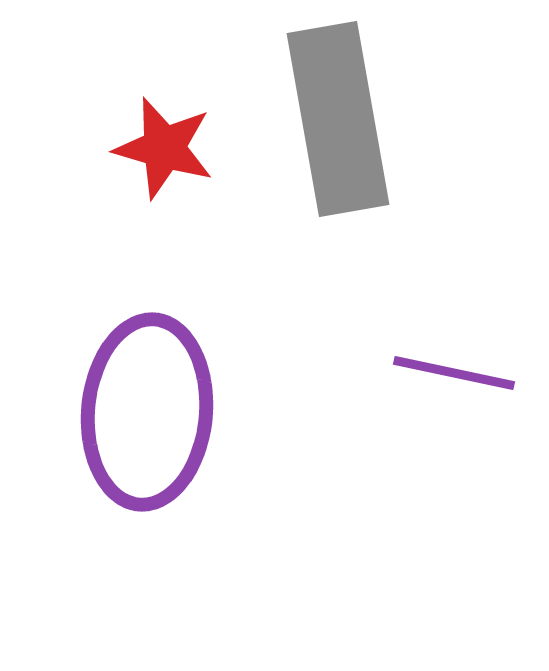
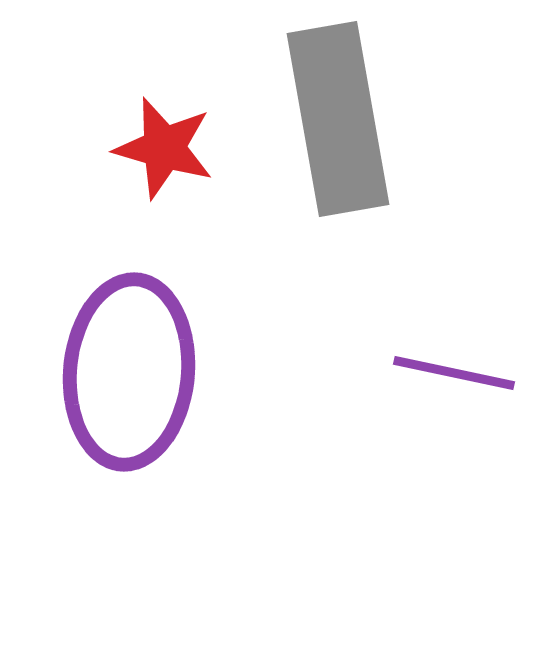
purple ellipse: moved 18 px left, 40 px up
